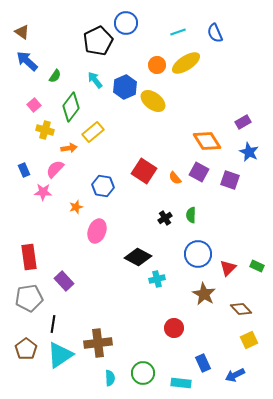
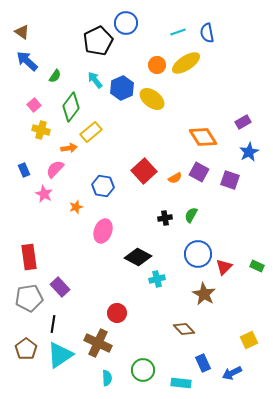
blue semicircle at (215, 33): moved 8 px left; rotated 12 degrees clockwise
blue hexagon at (125, 87): moved 3 px left, 1 px down
yellow ellipse at (153, 101): moved 1 px left, 2 px up
yellow cross at (45, 130): moved 4 px left
yellow rectangle at (93, 132): moved 2 px left
orange diamond at (207, 141): moved 4 px left, 4 px up
blue star at (249, 152): rotated 18 degrees clockwise
red square at (144, 171): rotated 15 degrees clockwise
orange semicircle at (175, 178): rotated 80 degrees counterclockwise
pink star at (43, 192): moved 1 px right, 2 px down; rotated 24 degrees clockwise
green semicircle at (191, 215): rotated 28 degrees clockwise
black cross at (165, 218): rotated 24 degrees clockwise
pink ellipse at (97, 231): moved 6 px right
red triangle at (228, 268): moved 4 px left, 1 px up
purple rectangle at (64, 281): moved 4 px left, 6 px down
brown diamond at (241, 309): moved 57 px left, 20 px down
red circle at (174, 328): moved 57 px left, 15 px up
brown cross at (98, 343): rotated 32 degrees clockwise
green circle at (143, 373): moved 3 px up
blue arrow at (235, 375): moved 3 px left, 2 px up
cyan semicircle at (110, 378): moved 3 px left
